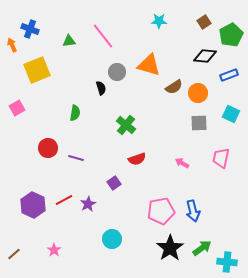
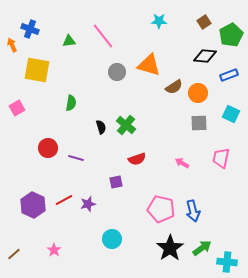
yellow square: rotated 32 degrees clockwise
black semicircle: moved 39 px down
green semicircle: moved 4 px left, 10 px up
purple square: moved 2 px right, 1 px up; rotated 24 degrees clockwise
purple star: rotated 14 degrees clockwise
pink pentagon: moved 2 px up; rotated 24 degrees clockwise
